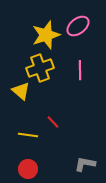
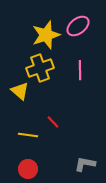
yellow triangle: moved 1 px left
